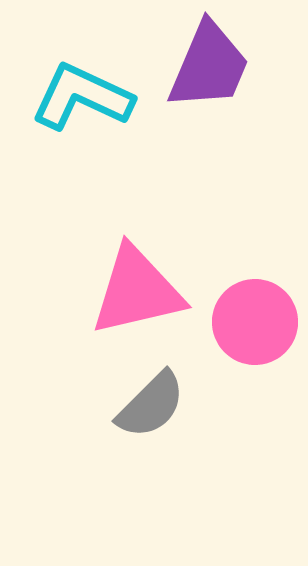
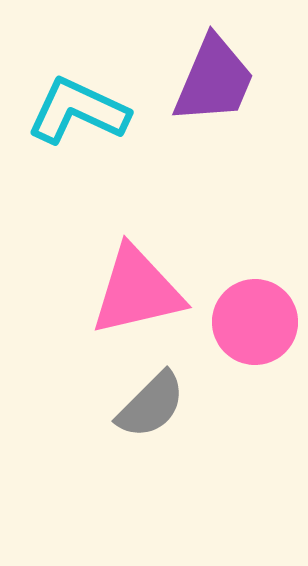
purple trapezoid: moved 5 px right, 14 px down
cyan L-shape: moved 4 px left, 14 px down
